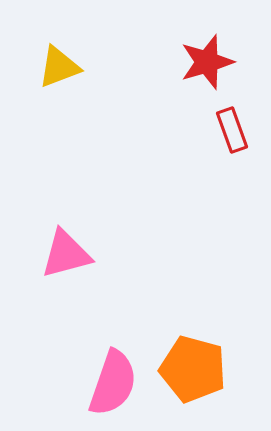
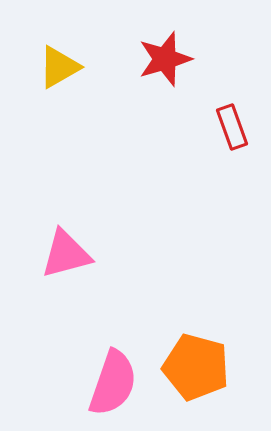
red star: moved 42 px left, 3 px up
yellow triangle: rotated 9 degrees counterclockwise
red rectangle: moved 3 px up
orange pentagon: moved 3 px right, 2 px up
